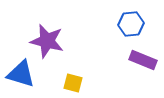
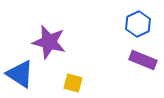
blue hexagon: moved 7 px right; rotated 20 degrees counterclockwise
purple star: moved 2 px right, 1 px down
blue triangle: moved 1 px left; rotated 16 degrees clockwise
